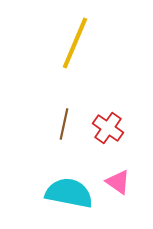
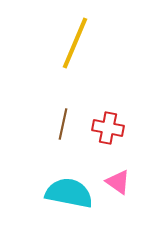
brown line: moved 1 px left
red cross: rotated 24 degrees counterclockwise
